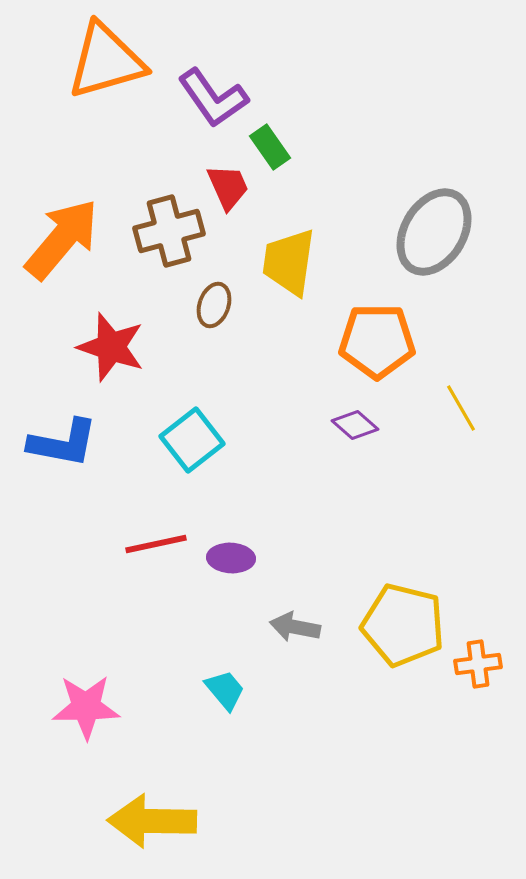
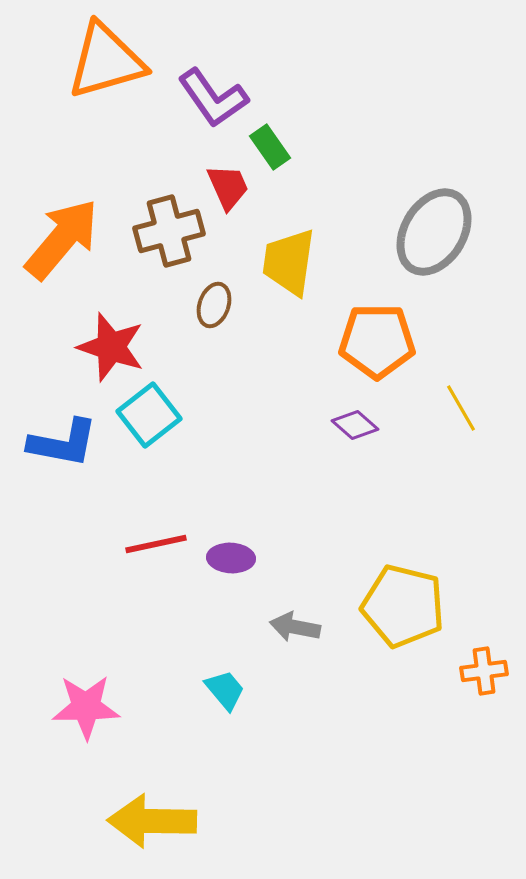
cyan square: moved 43 px left, 25 px up
yellow pentagon: moved 19 px up
orange cross: moved 6 px right, 7 px down
